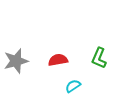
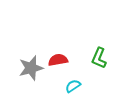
gray star: moved 15 px right, 7 px down
